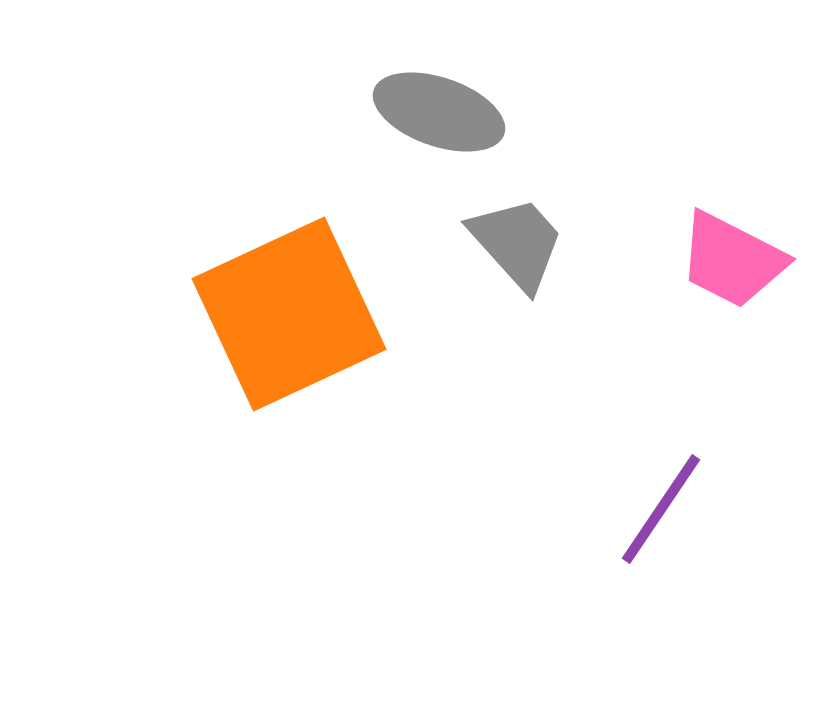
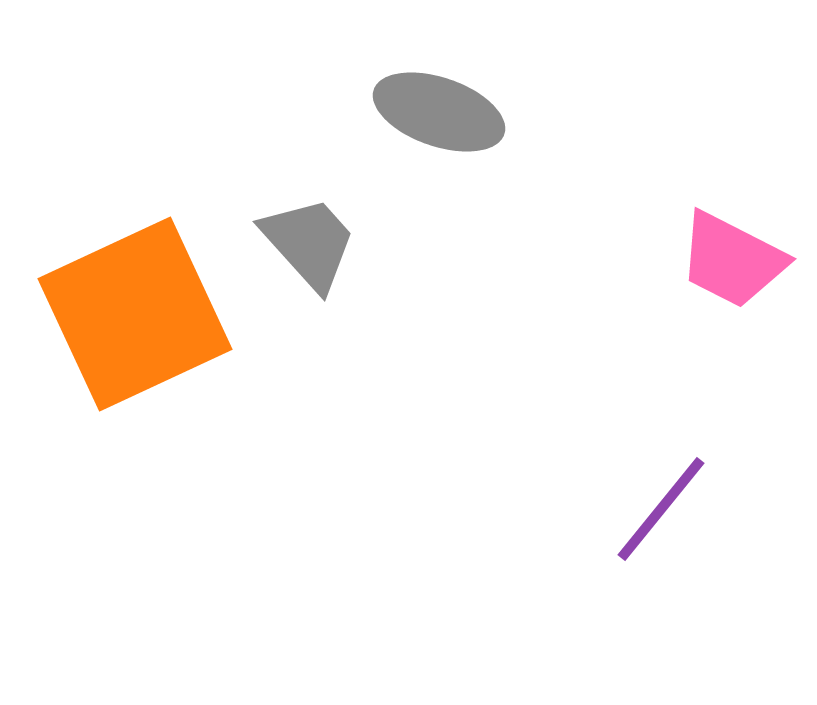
gray trapezoid: moved 208 px left
orange square: moved 154 px left
purple line: rotated 5 degrees clockwise
